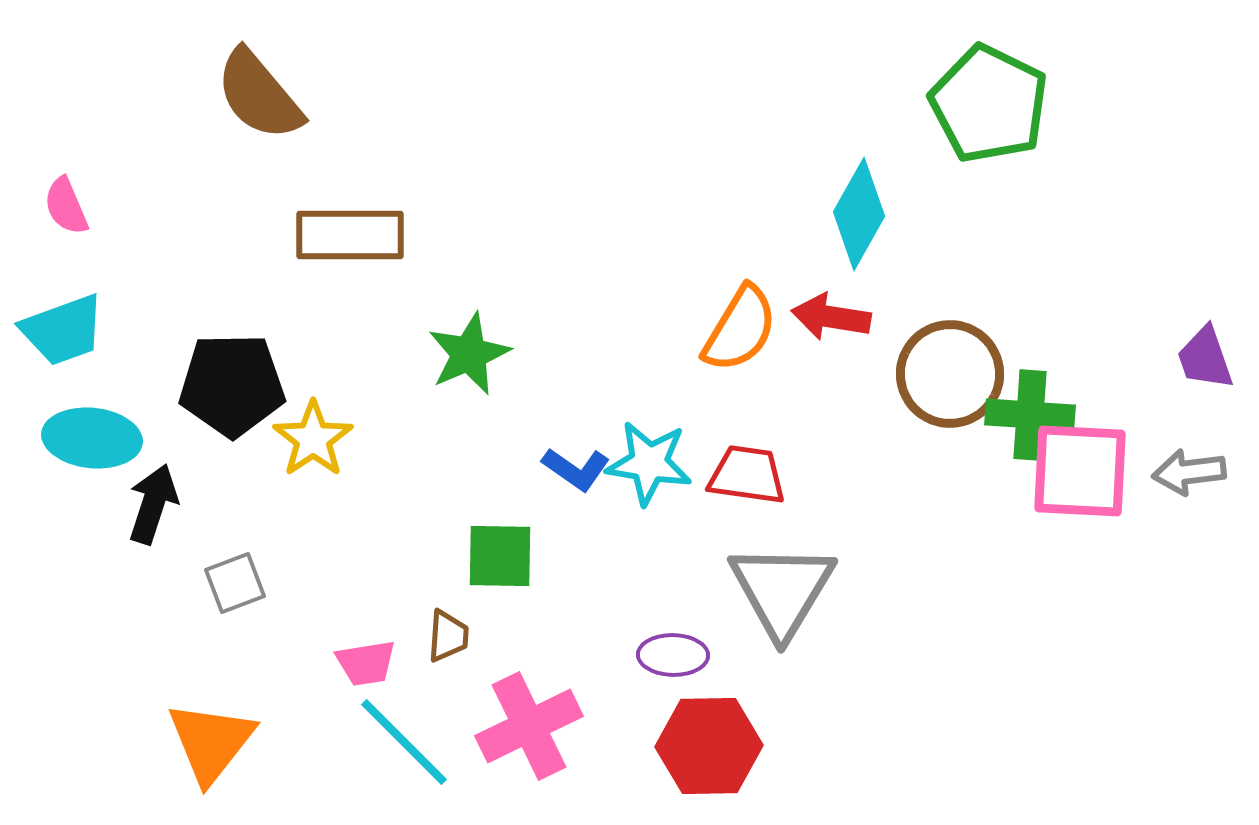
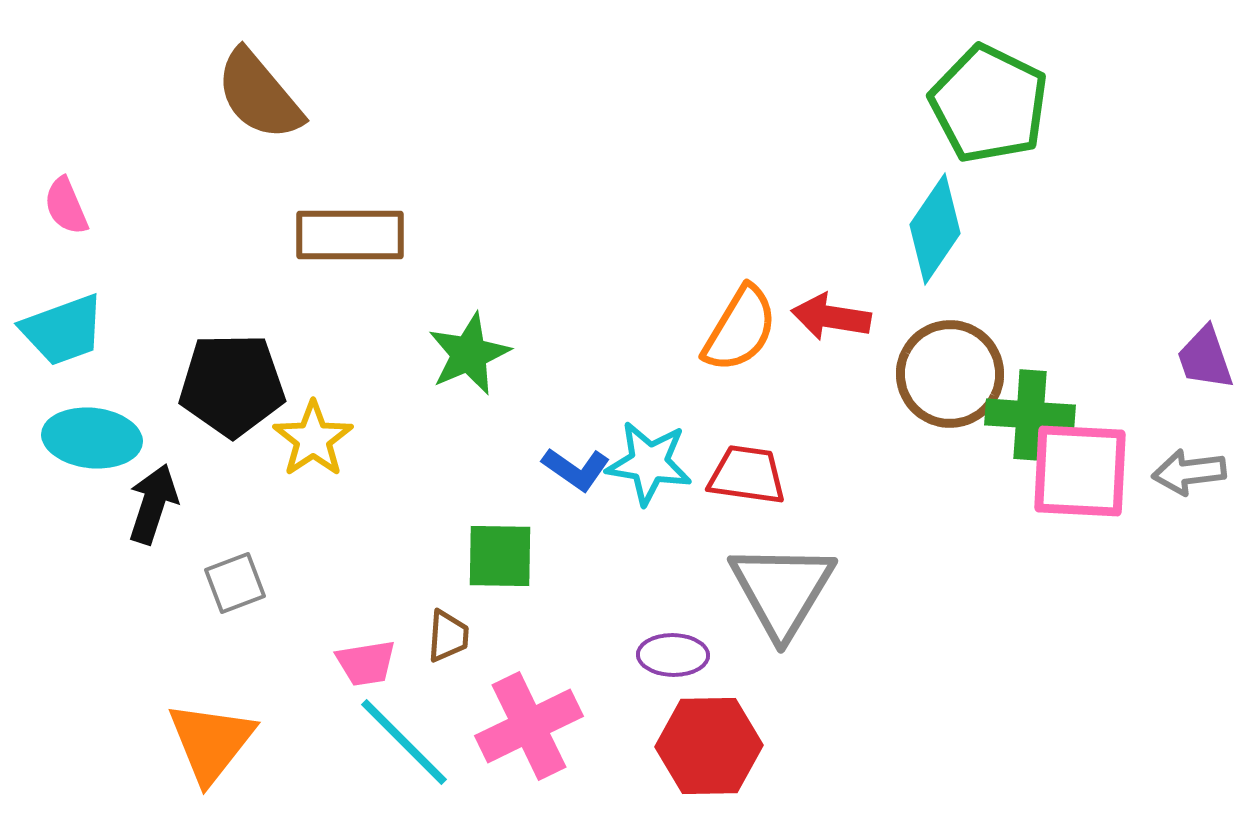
cyan diamond: moved 76 px right, 15 px down; rotated 5 degrees clockwise
